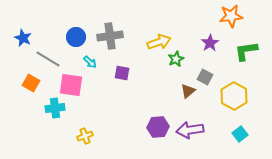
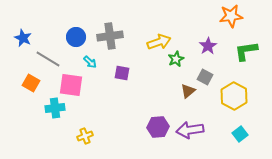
purple star: moved 2 px left, 3 px down
